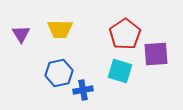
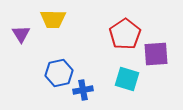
yellow trapezoid: moved 7 px left, 10 px up
cyan square: moved 7 px right, 8 px down
